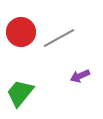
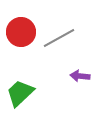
purple arrow: rotated 30 degrees clockwise
green trapezoid: rotated 8 degrees clockwise
